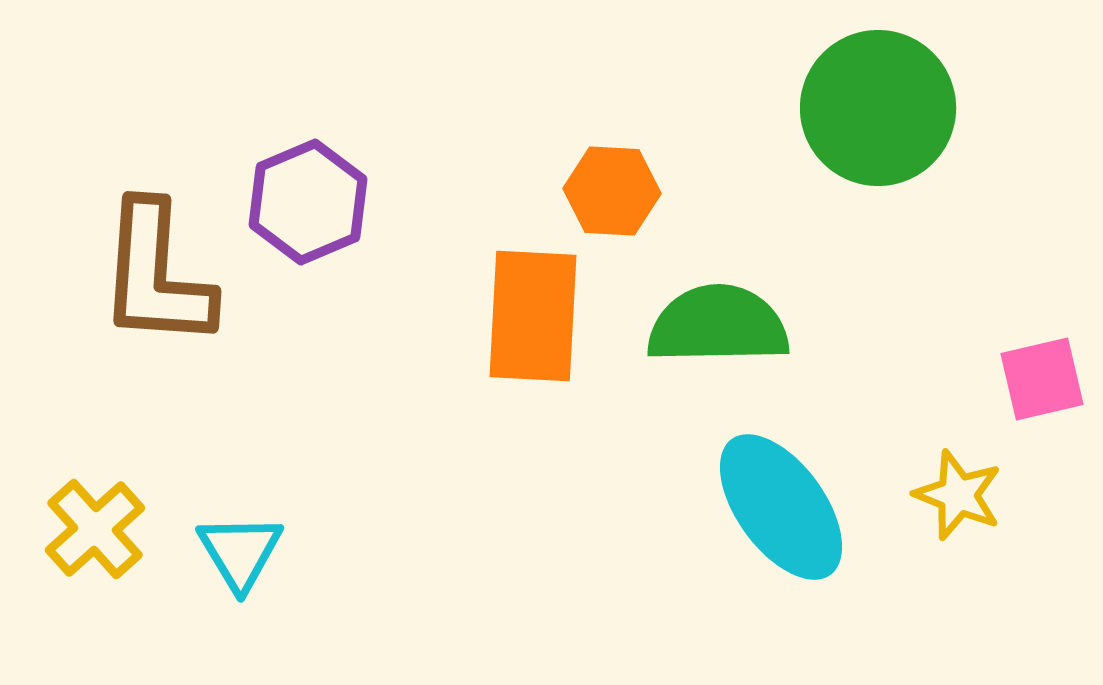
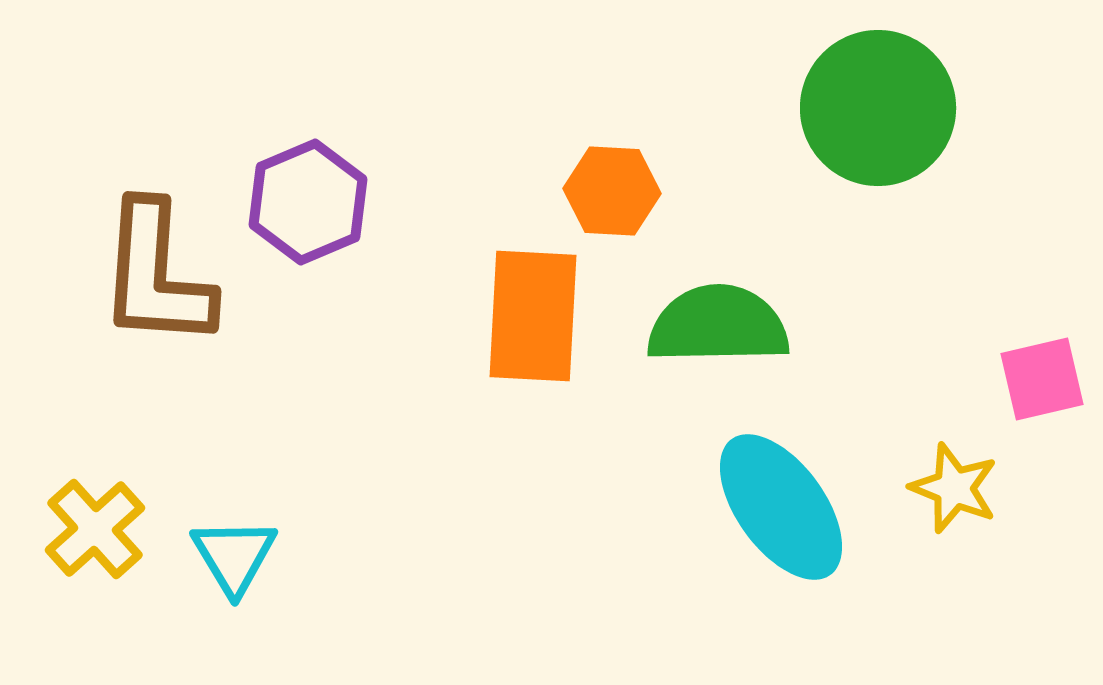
yellow star: moved 4 px left, 7 px up
cyan triangle: moved 6 px left, 4 px down
